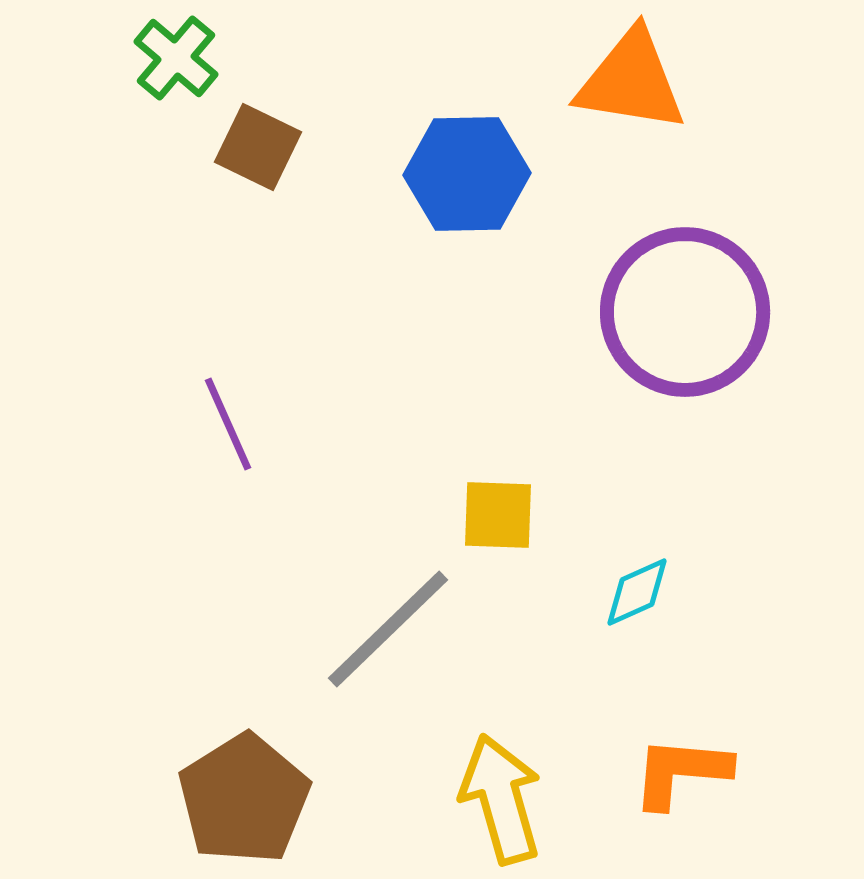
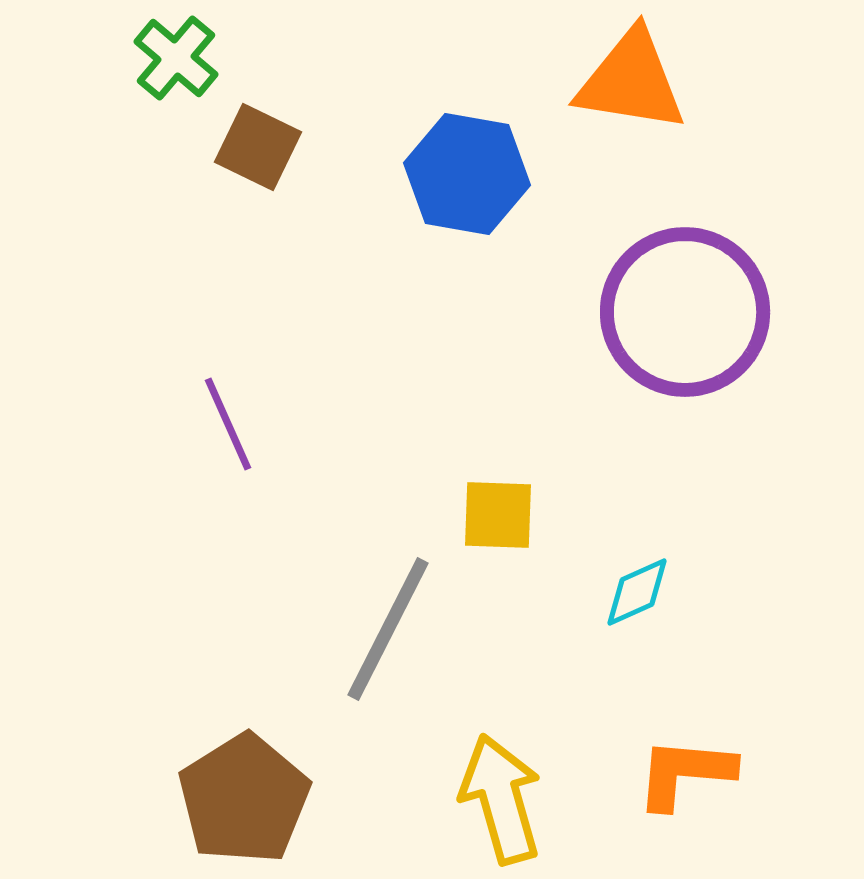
blue hexagon: rotated 11 degrees clockwise
gray line: rotated 19 degrees counterclockwise
orange L-shape: moved 4 px right, 1 px down
